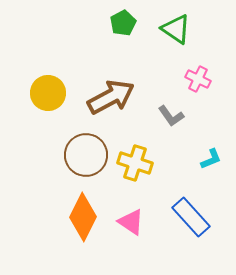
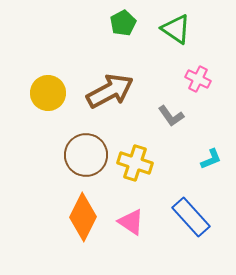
brown arrow: moved 1 px left, 6 px up
